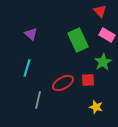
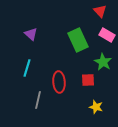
green star: rotated 12 degrees counterclockwise
red ellipse: moved 4 px left, 1 px up; rotated 65 degrees counterclockwise
